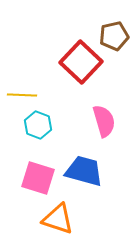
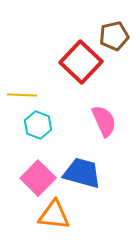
pink semicircle: rotated 8 degrees counterclockwise
blue trapezoid: moved 2 px left, 2 px down
pink square: rotated 28 degrees clockwise
orange triangle: moved 4 px left, 4 px up; rotated 12 degrees counterclockwise
